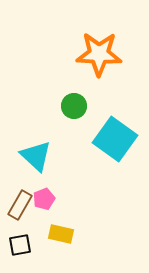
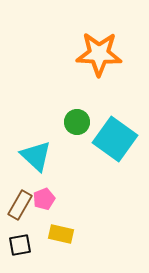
green circle: moved 3 px right, 16 px down
